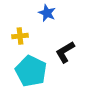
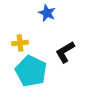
yellow cross: moved 7 px down
